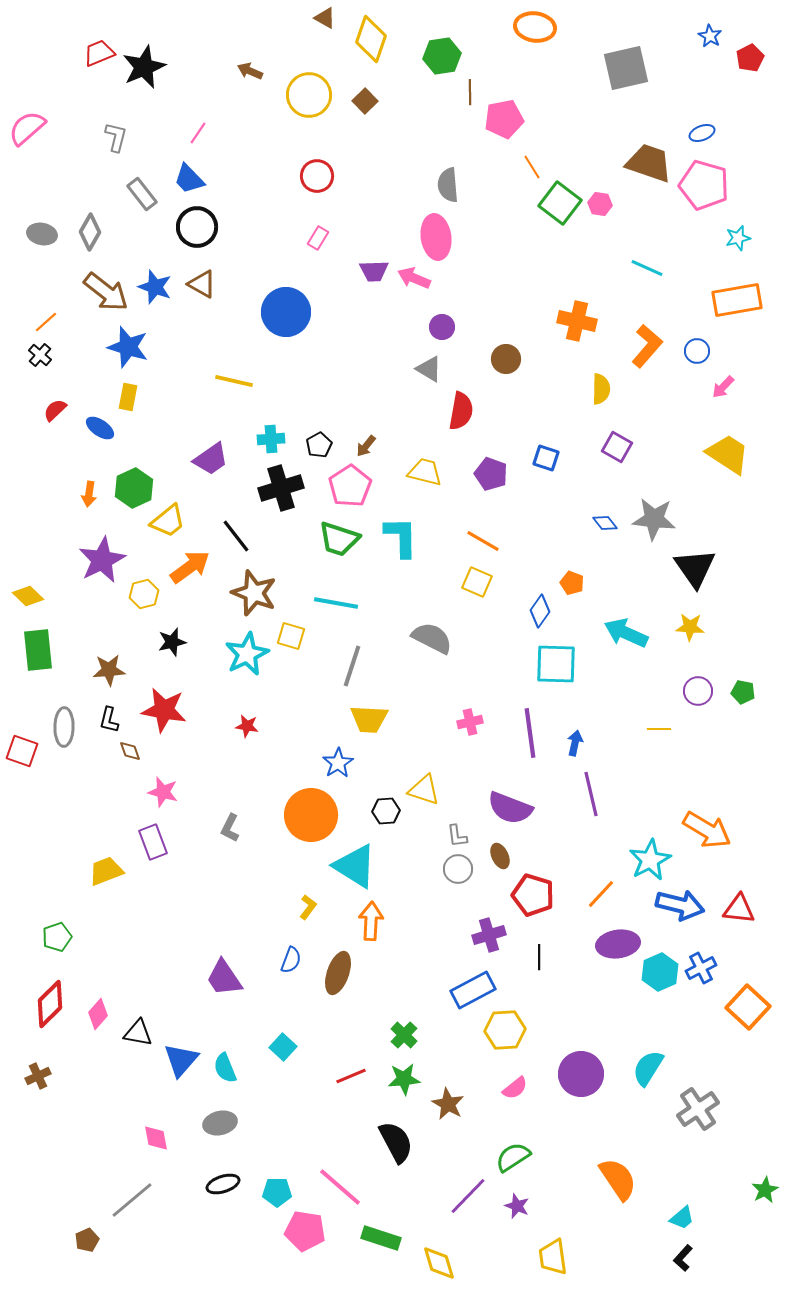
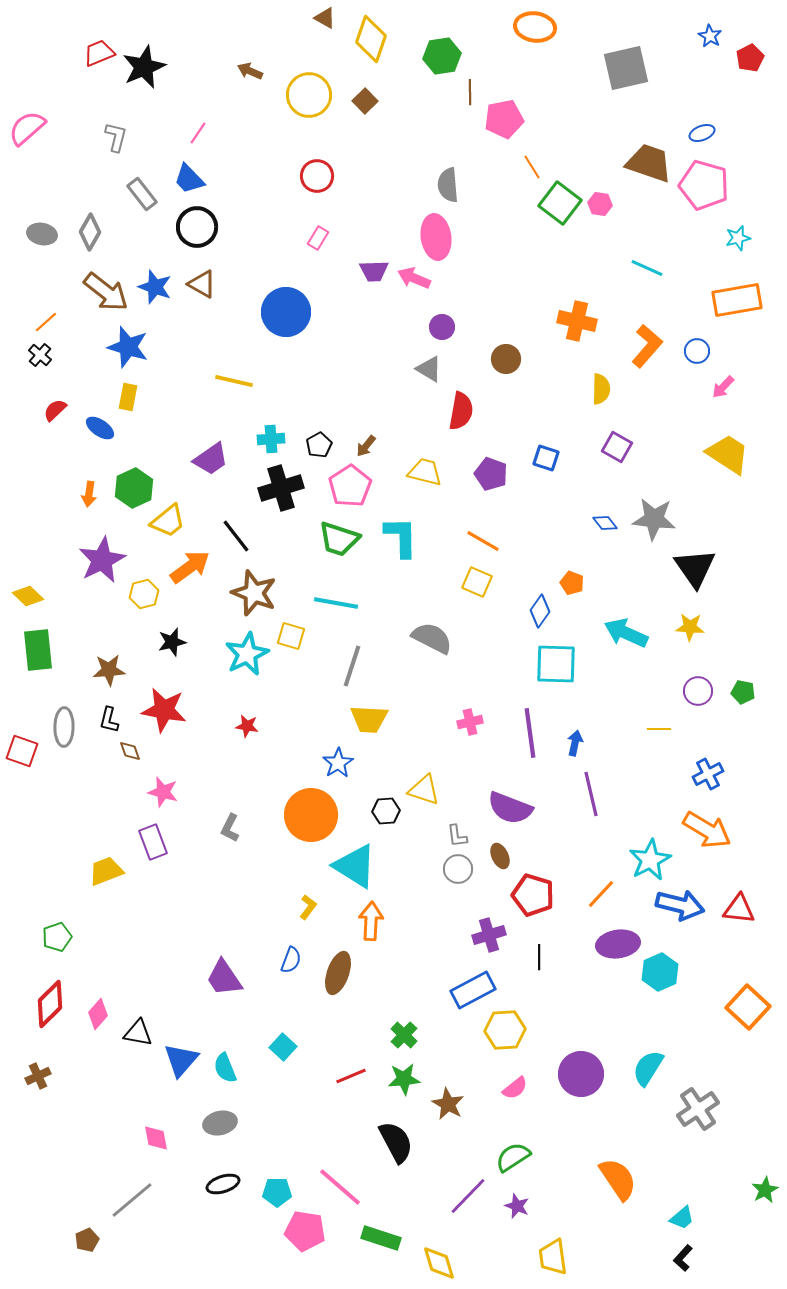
blue cross at (701, 968): moved 7 px right, 194 px up
